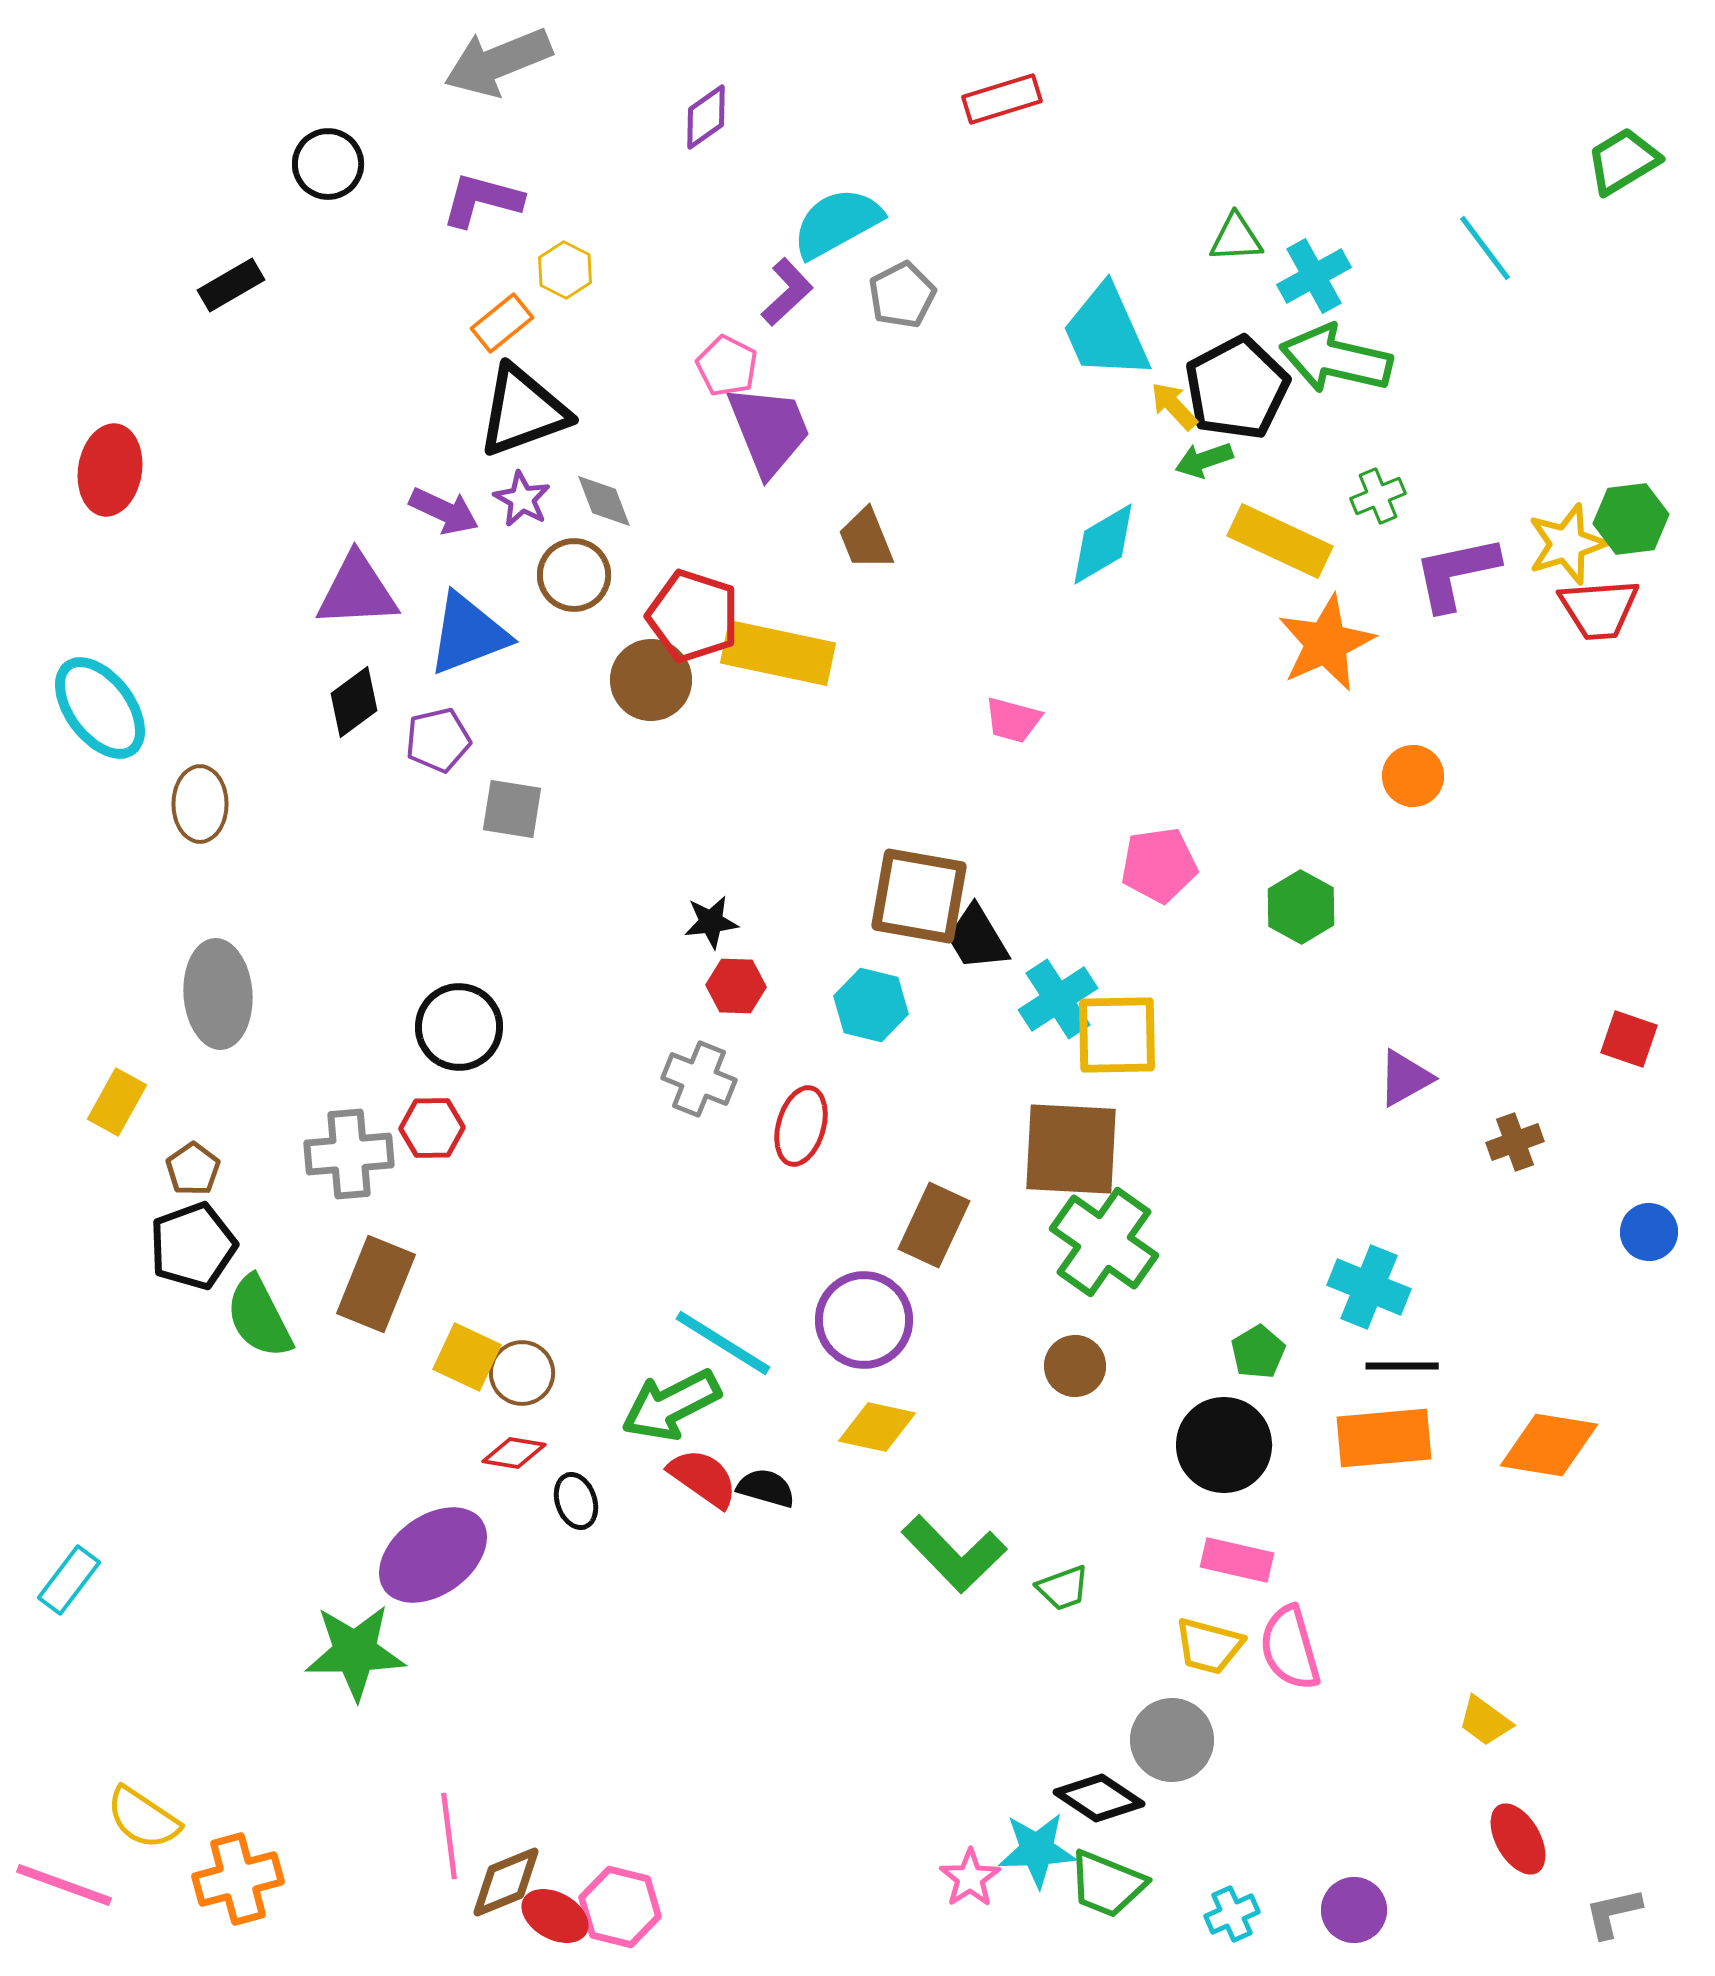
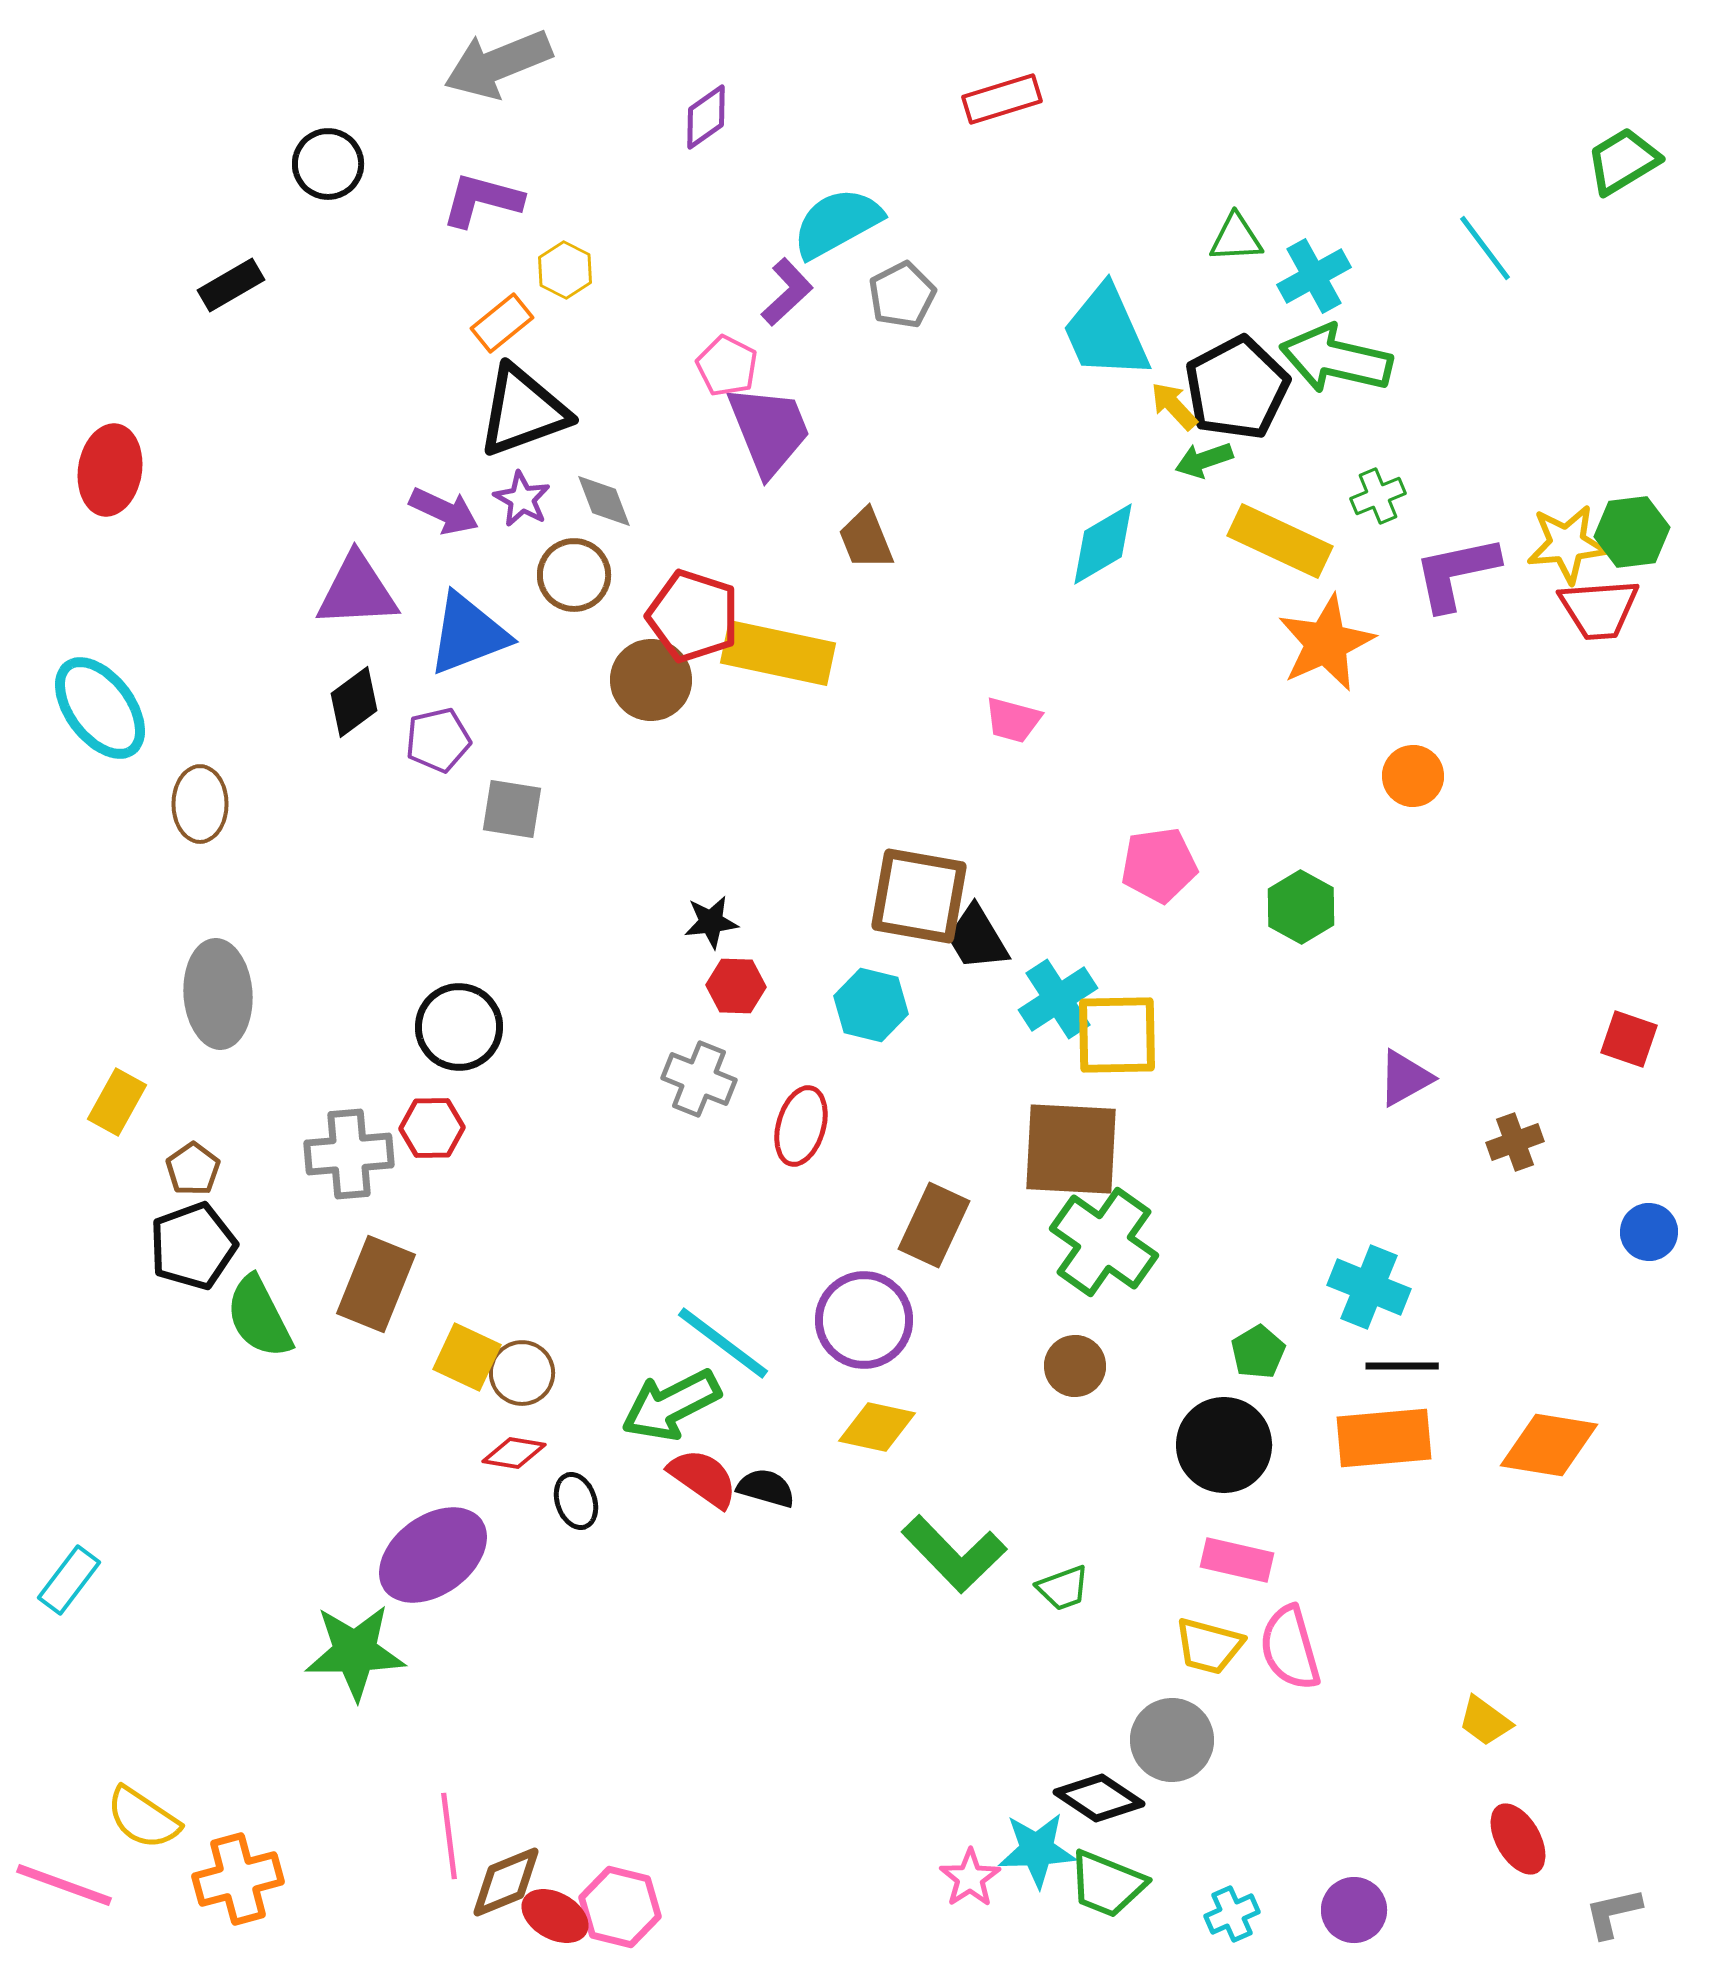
gray arrow at (498, 62): moved 2 px down
green hexagon at (1631, 519): moved 1 px right, 13 px down
yellow star at (1567, 544): rotated 12 degrees clockwise
cyan line at (723, 1343): rotated 5 degrees clockwise
